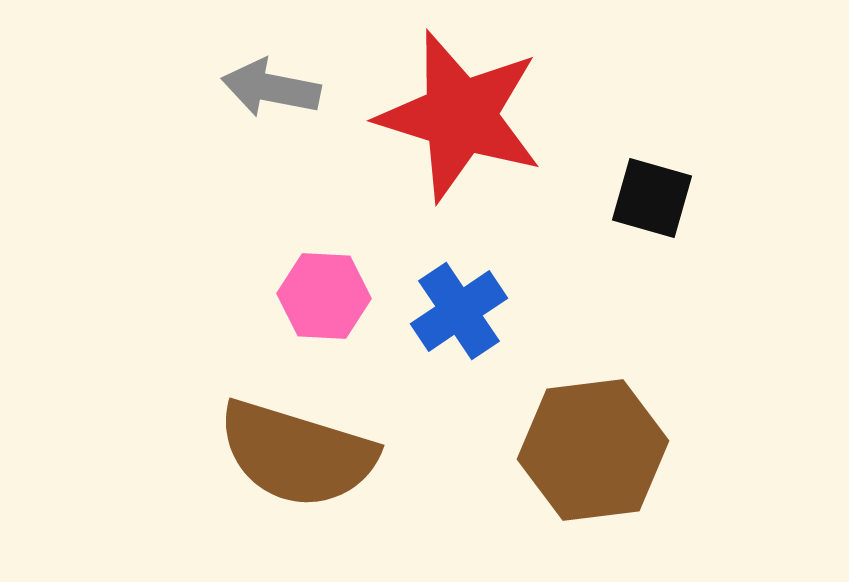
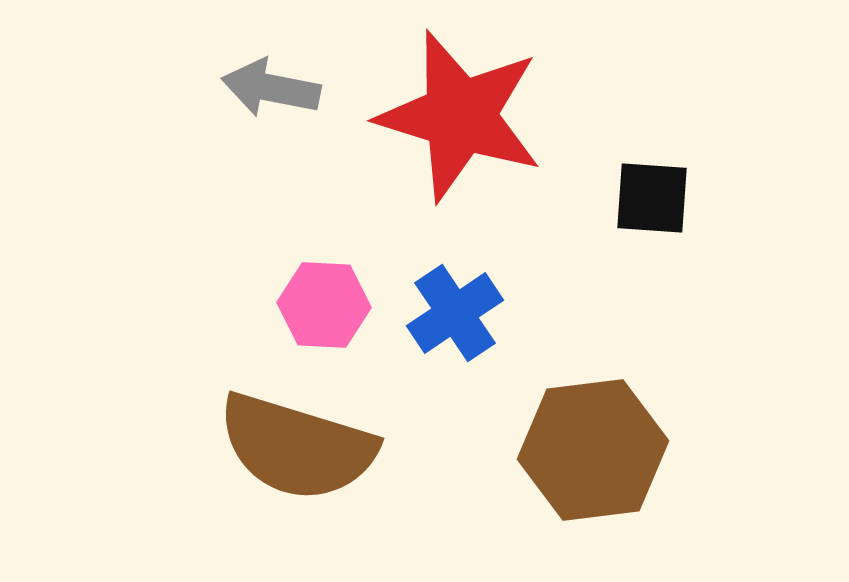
black square: rotated 12 degrees counterclockwise
pink hexagon: moved 9 px down
blue cross: moved 4 px left, 2 px down
brown semicircle: moved 7 px up
